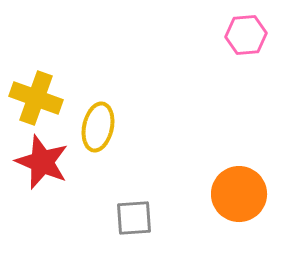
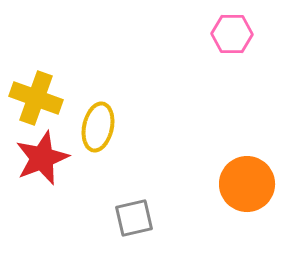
pink hexagon: moved 14 px left, 1 px up; rotated 6 degrees clockwise
red star: moved 4 px up; rotated 28 degrees clockwise
orange circle: moved 8 px right, 10 px up
gray square: rotated 9 degrees counterclockwise
